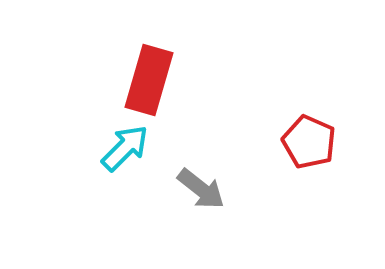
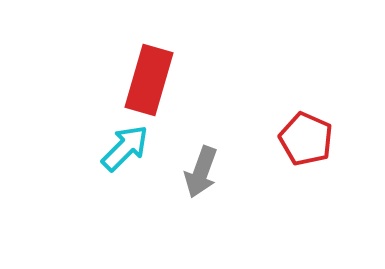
red pentagon: moved 3 px left, 3 px up
gray arrow: moved 17 px up; rotated 72 degrees clockwise
